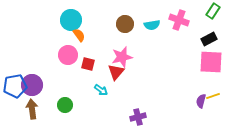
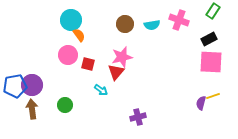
purple semicircle: moved 2 px down
